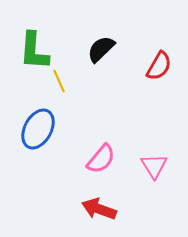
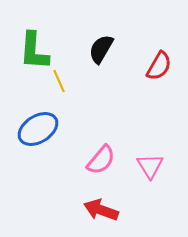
black semicircle: rotated 16 degrees counterclockwise
blue ellipse: rotated 30 degrees clockwise
pink semicircle: moved 1 px down
pink triangle: moved 4 px left
red arrow: moved 2 px right, 1 px down
